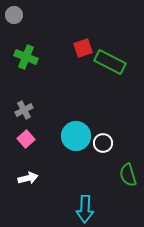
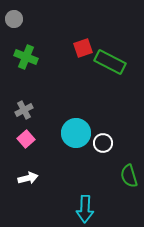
gray circle: moved 4 px down
cyan circle: moved 3 px up
green semicircle: moved 1 px right, 1 px down
